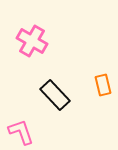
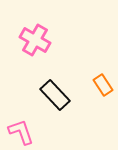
pink cross: moved 3 px right, 1 px up
orange rectangle: rotated 20 degrees counterclockwise
